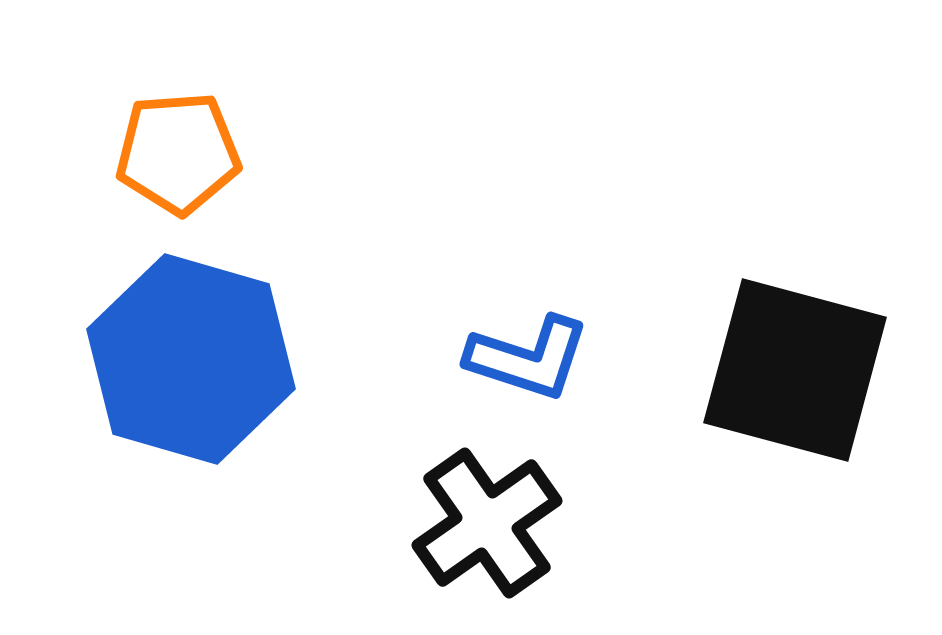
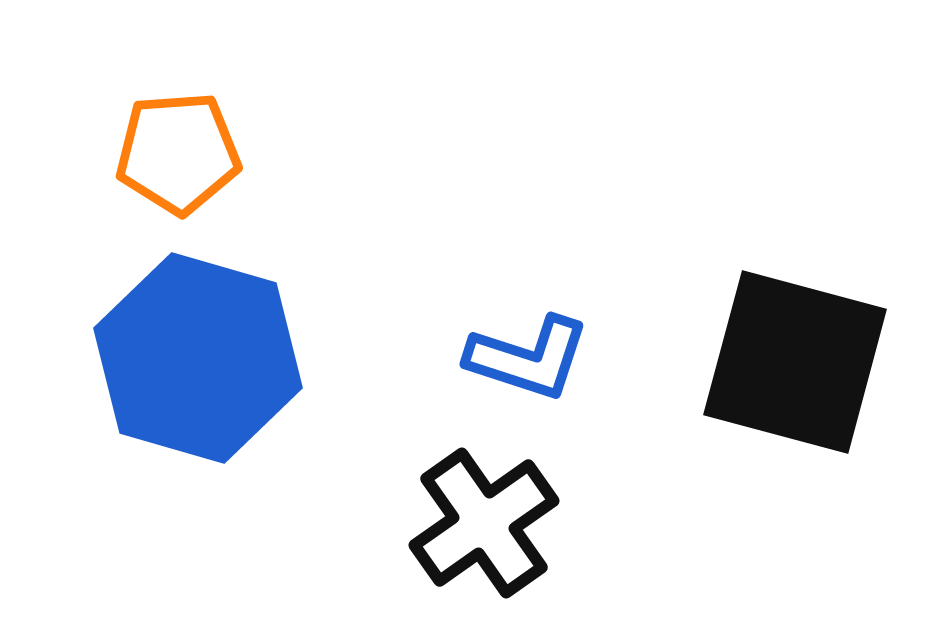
blue hexagon: moved 7 px right, 1 px up
black square: moved 8 px up
black cross: moved 3 px left
